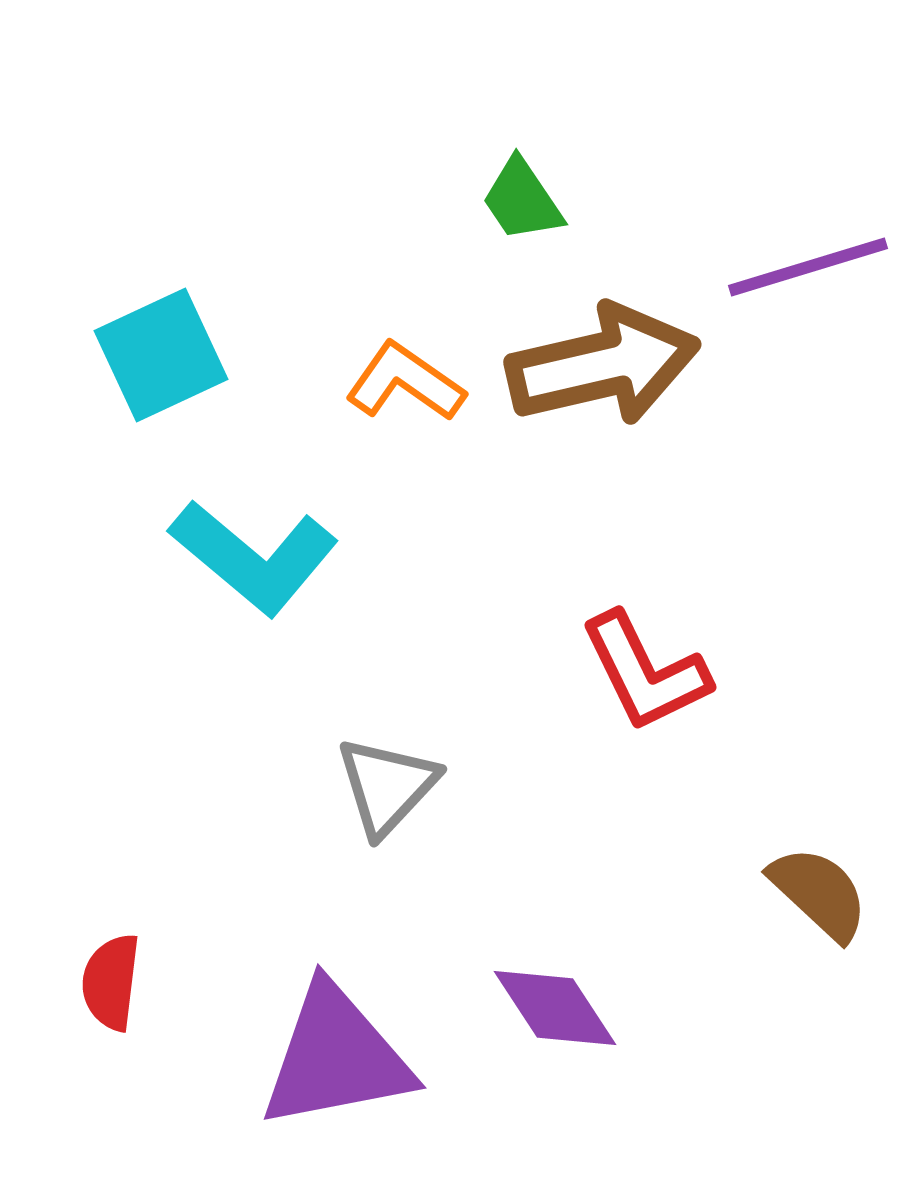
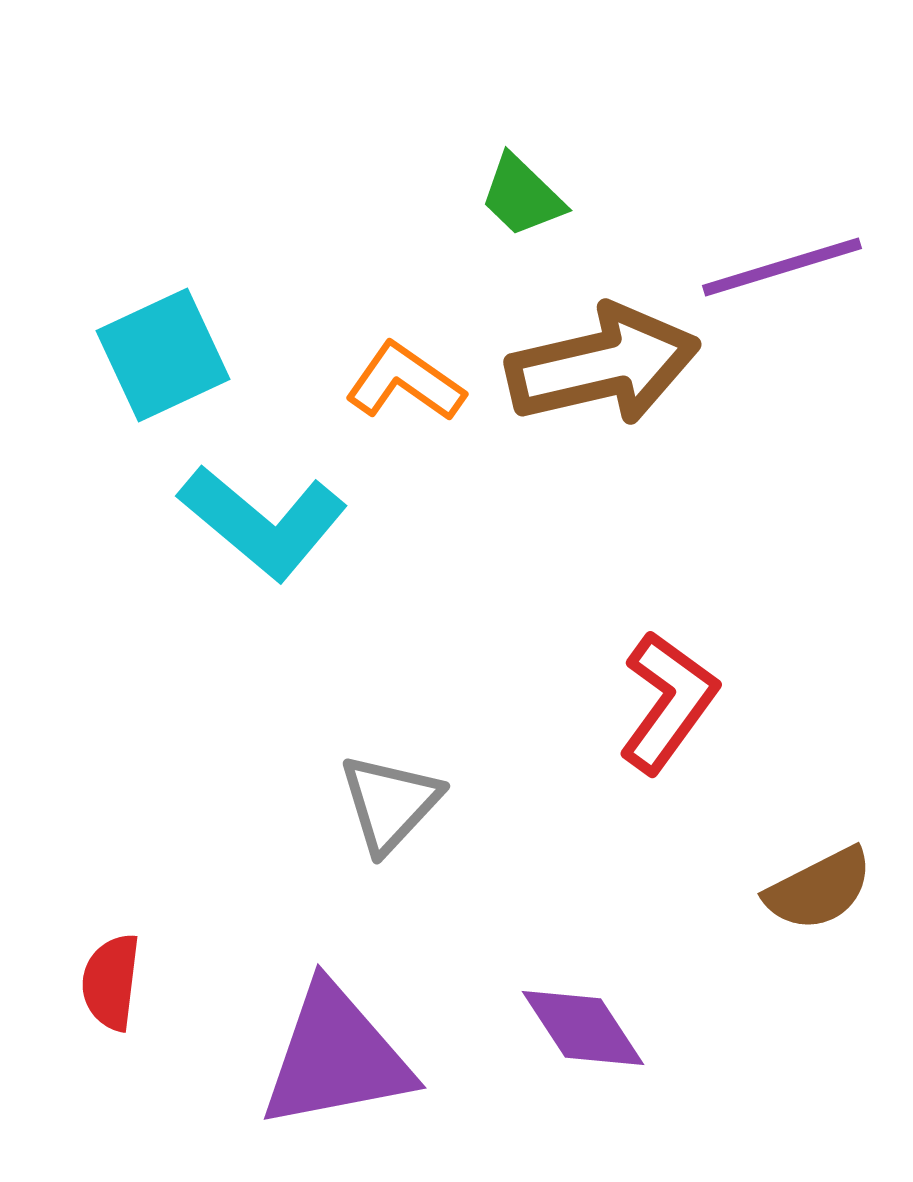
green trapezoid: moved 4 px up; rotated 12 degrees counterclockwise
purple line: moved 26 px left
cyan square: moved 2 px right
cyan L-shape: moved 9 px right, 35 px up
red L-shape: moved 23 px right, 30 px down; rotated 118 degrees counterclockwise
gray triangle: moved 3 px right, 17 px down
brown semicircle: moved 4 px up; rotated 110 degrees clockwise
purple diamond: moved 28 px right, 20 px down
